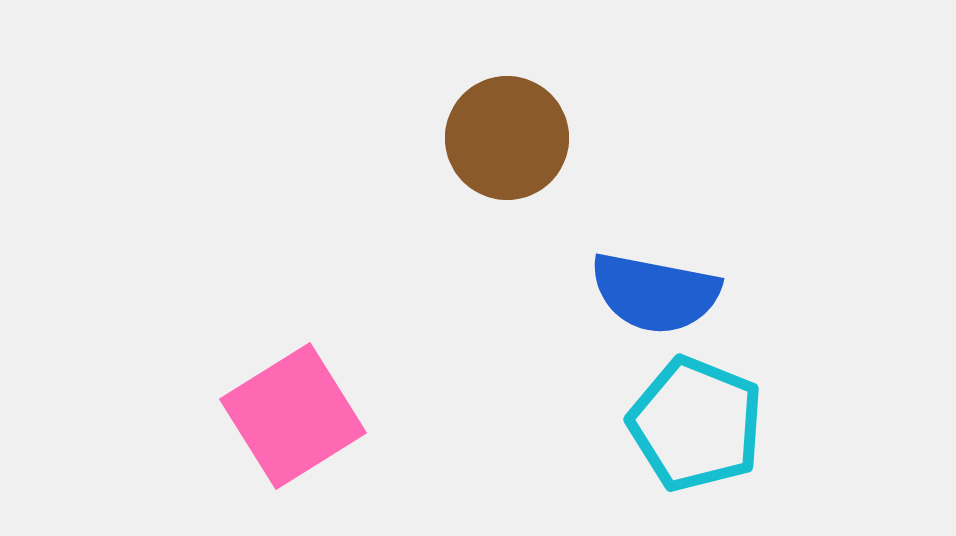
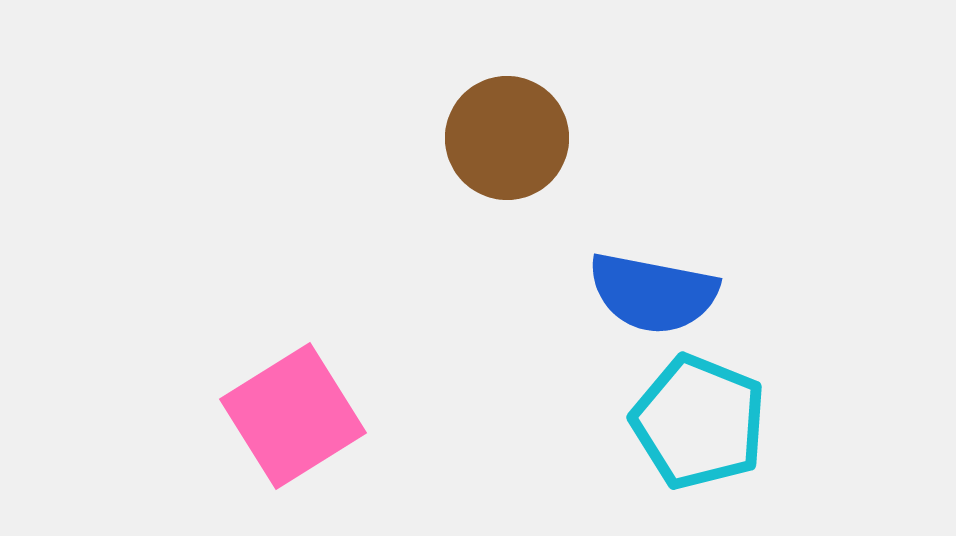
blue semicircle: moved 2 px left
cyan pentagon: moved 3 px right, 2 px up
